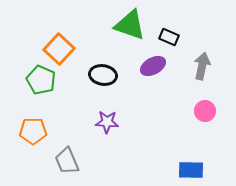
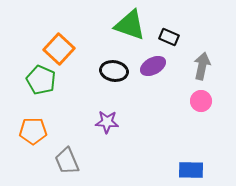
black ellipse: moved 11 px right, 4 px up
pink circle: moved 4 px left, 10 px up
